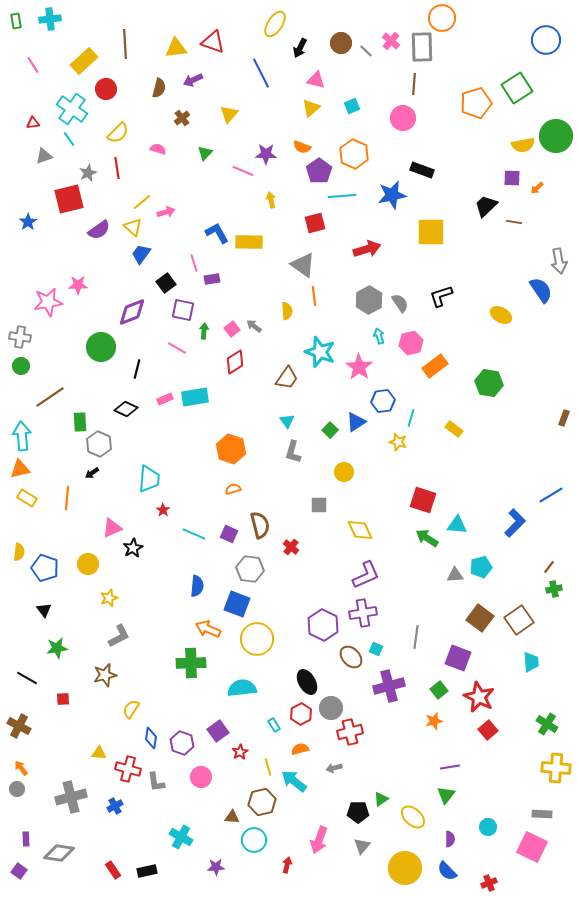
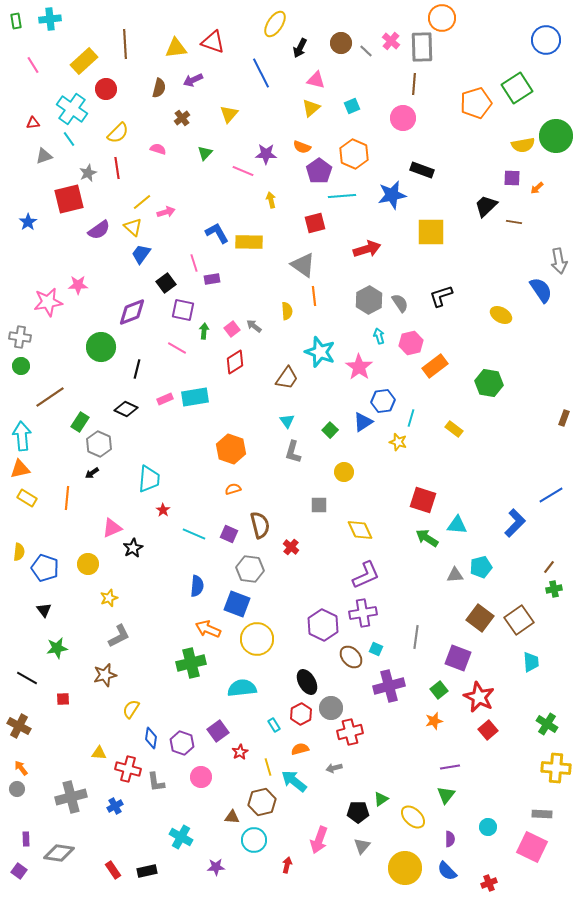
green rectangle at (80, 422): rotated 36 degrees clockwise
blue triangle at (356, 422): moved 7 px right
green cross at (191, 663): rotated 12 degrees counterclockwise
